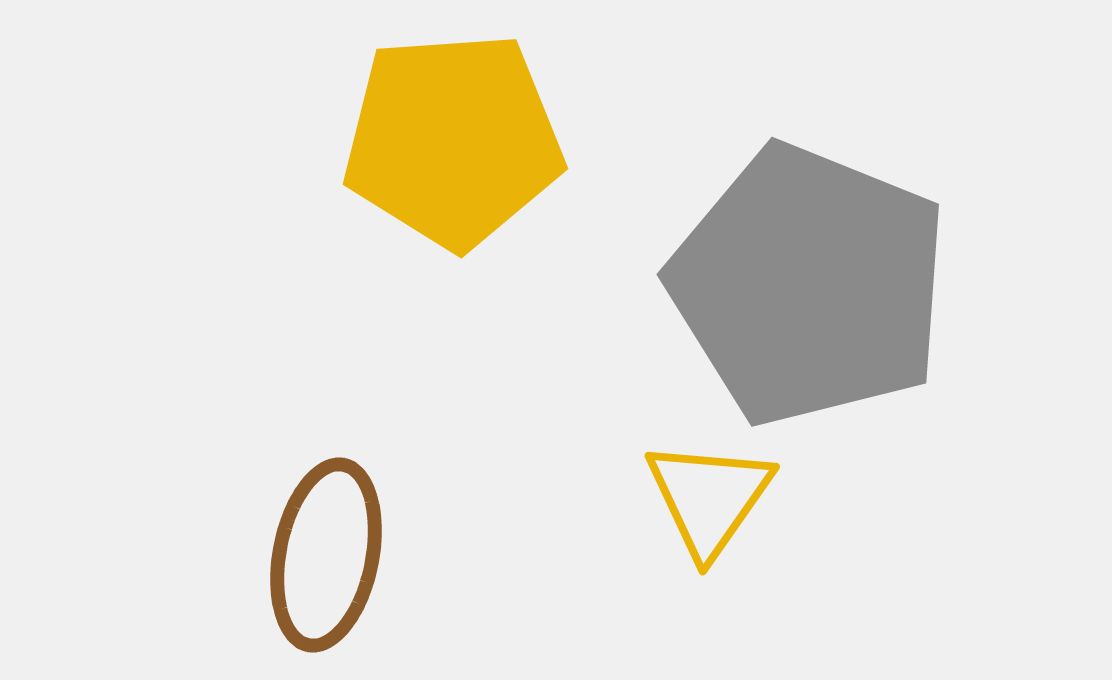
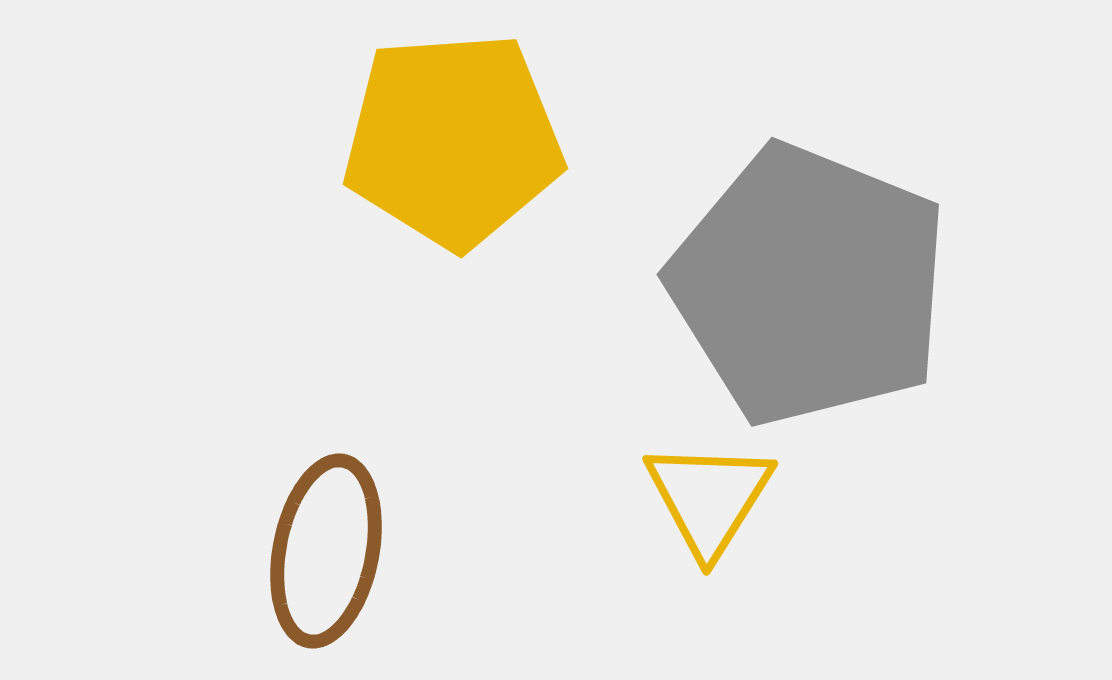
yellow triangle: rotated 3 degrees counterclockwise
brown ellipse: moved 4 px up
